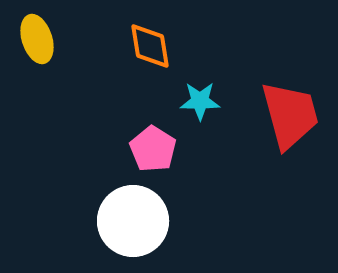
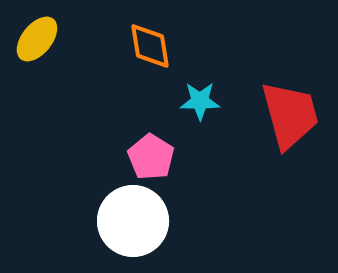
yellow ellipse: rotated 57 degrees clockwise
pink pentagon: moved 2 px left, 8 px down
